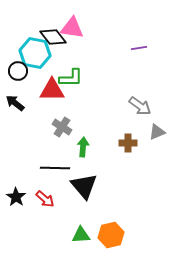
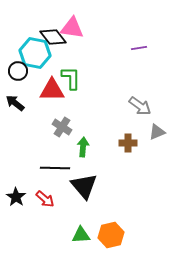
green L-shape: rotated 90 degrees counterclockwise
